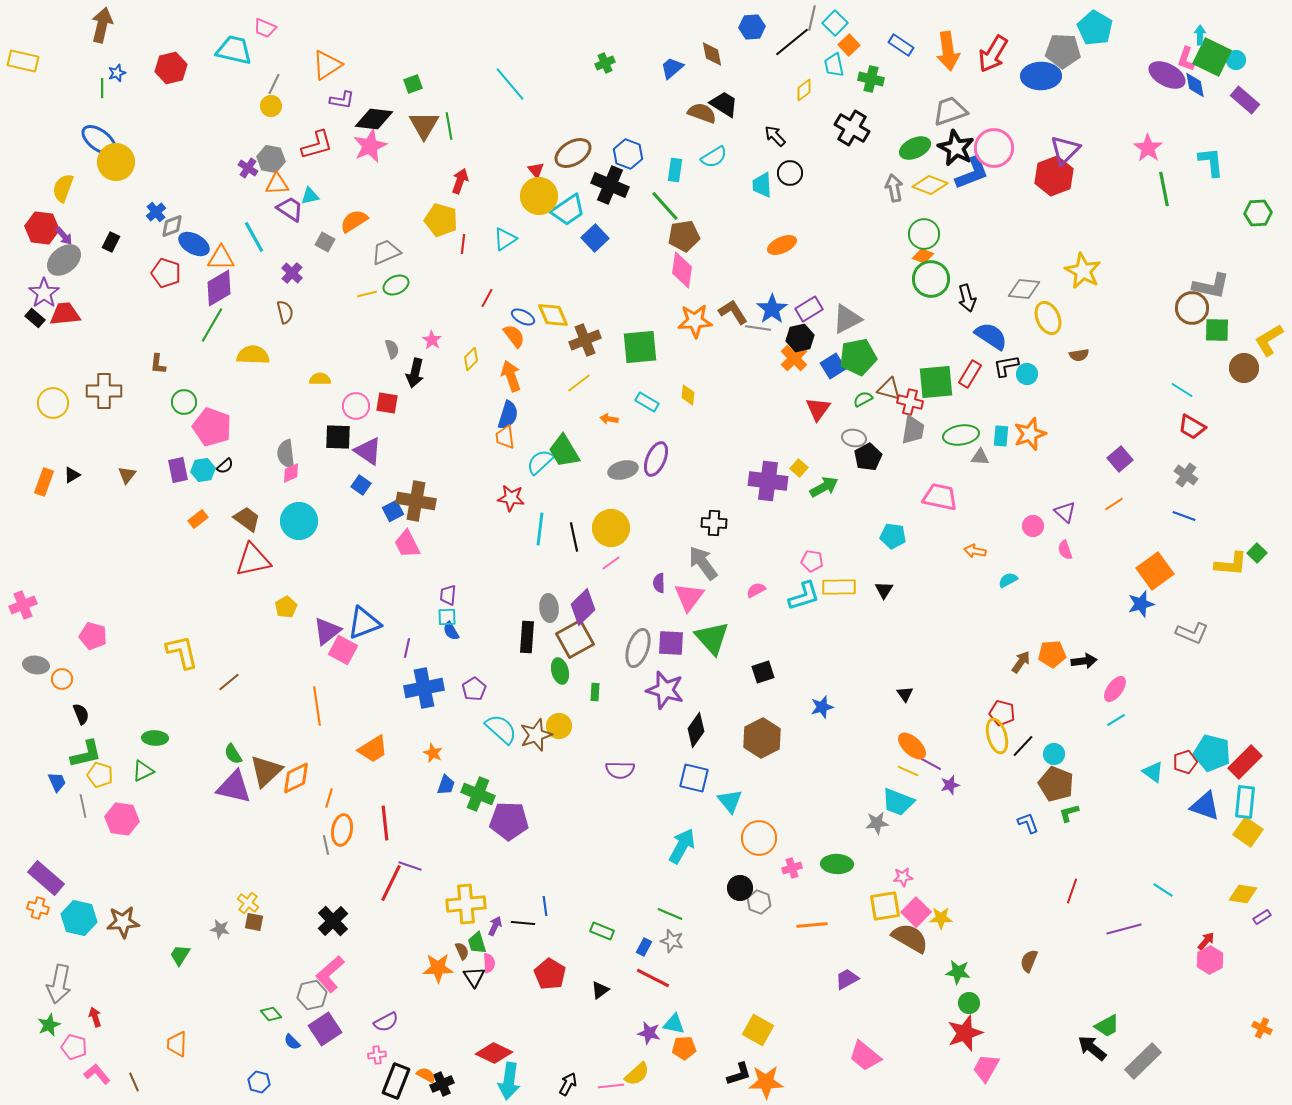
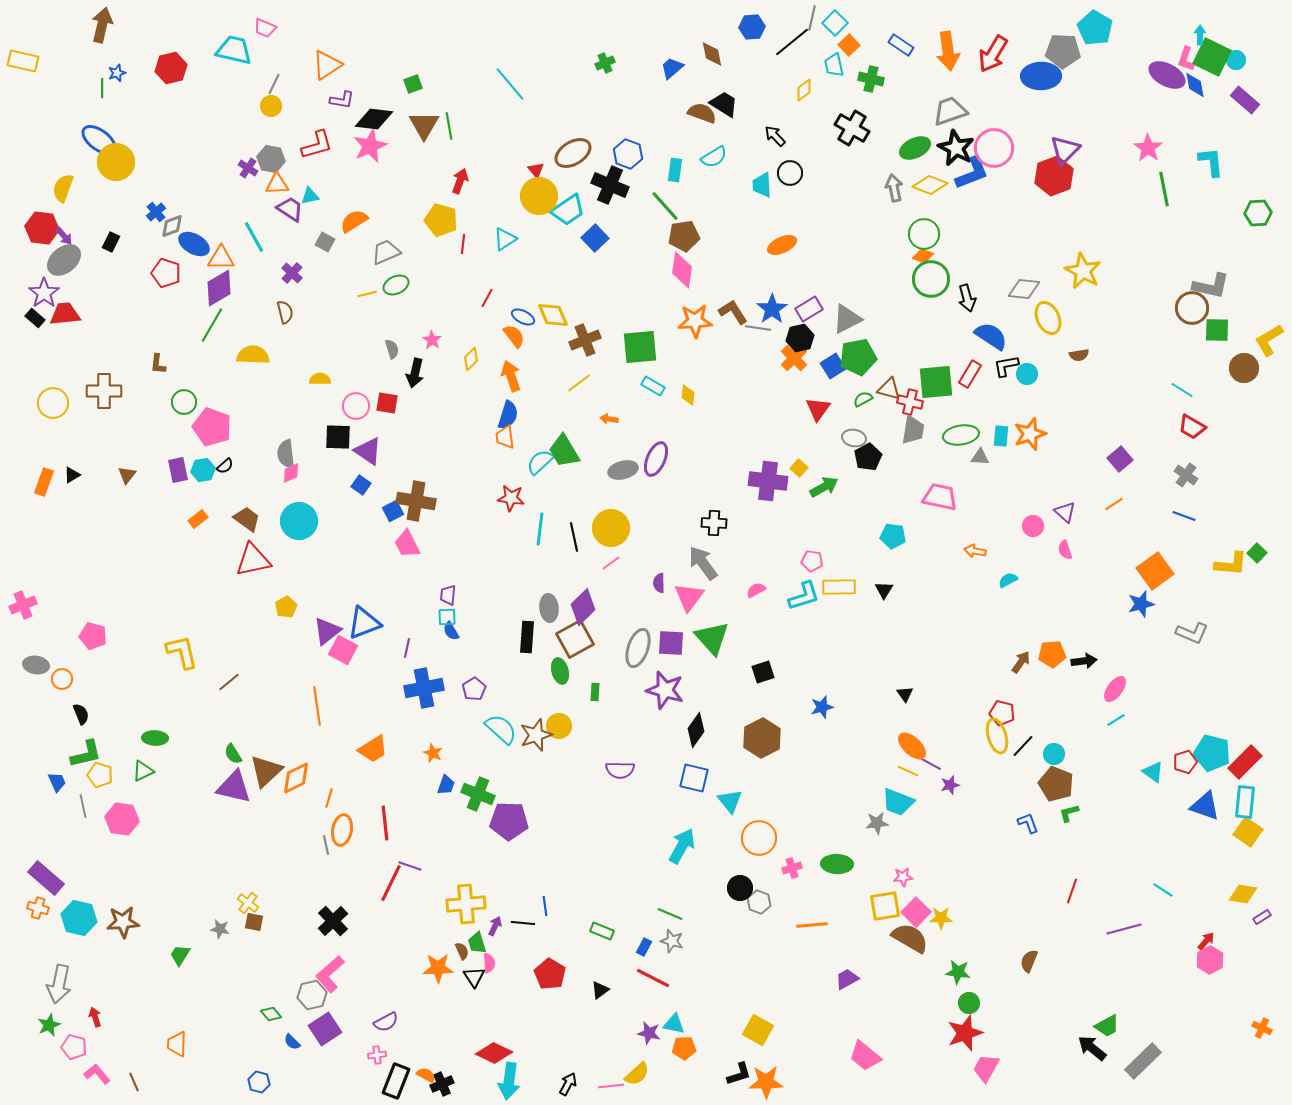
cyan rectangle at (647, 402): moved 6 px right, 16 px up
